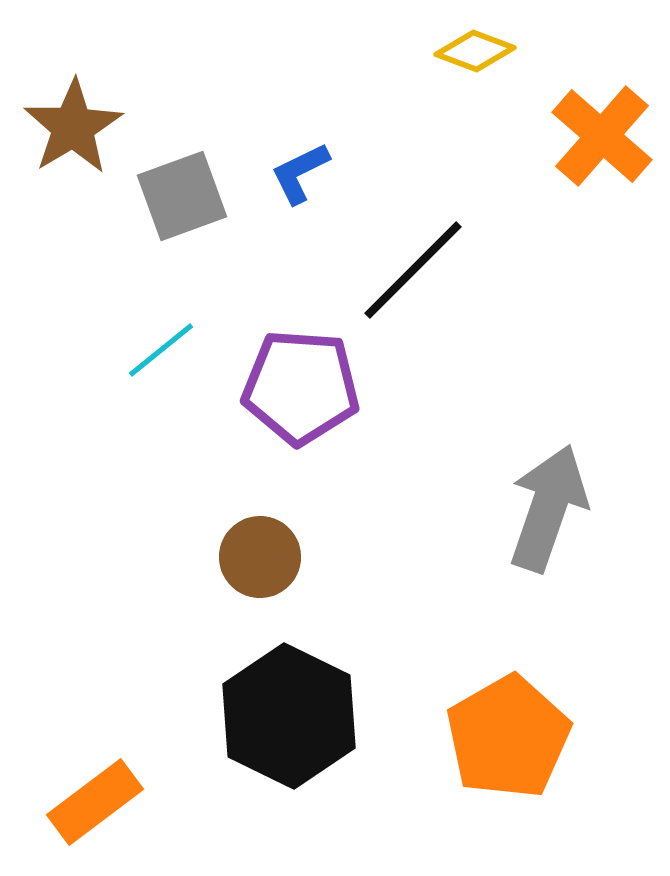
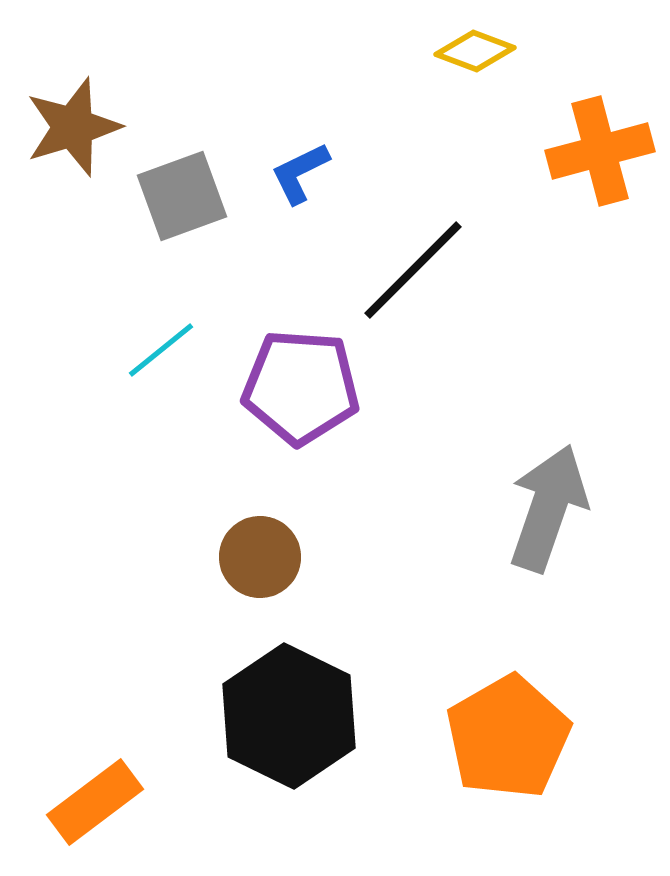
brown star: rotated 14 degrees clockwise
orange cross: moved 2 px left, 15 px down; rotated 34 degrees clockwise
